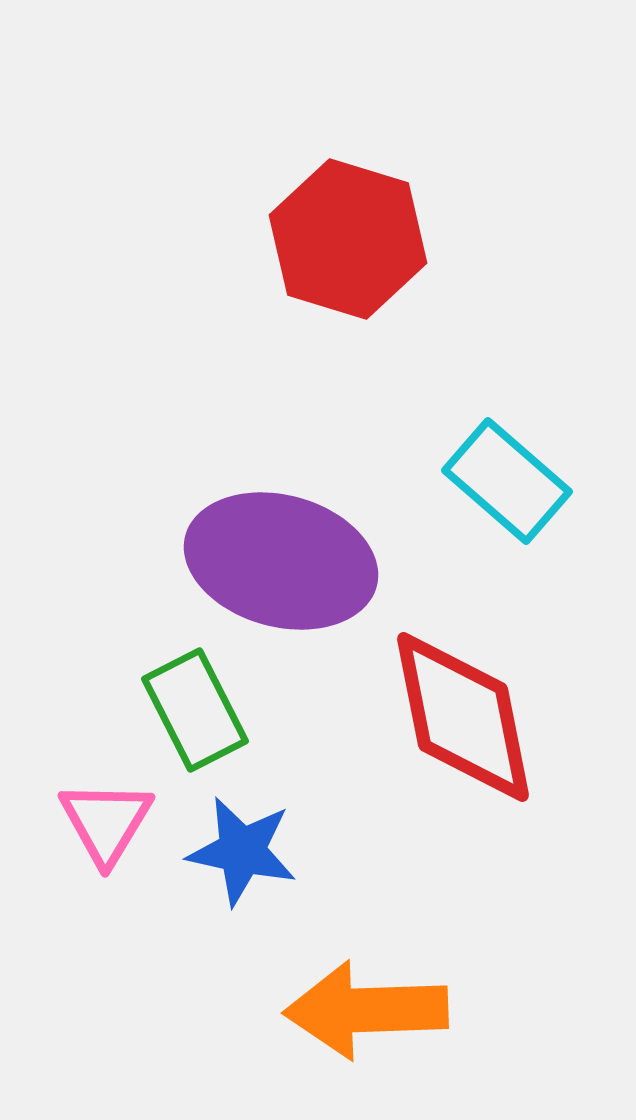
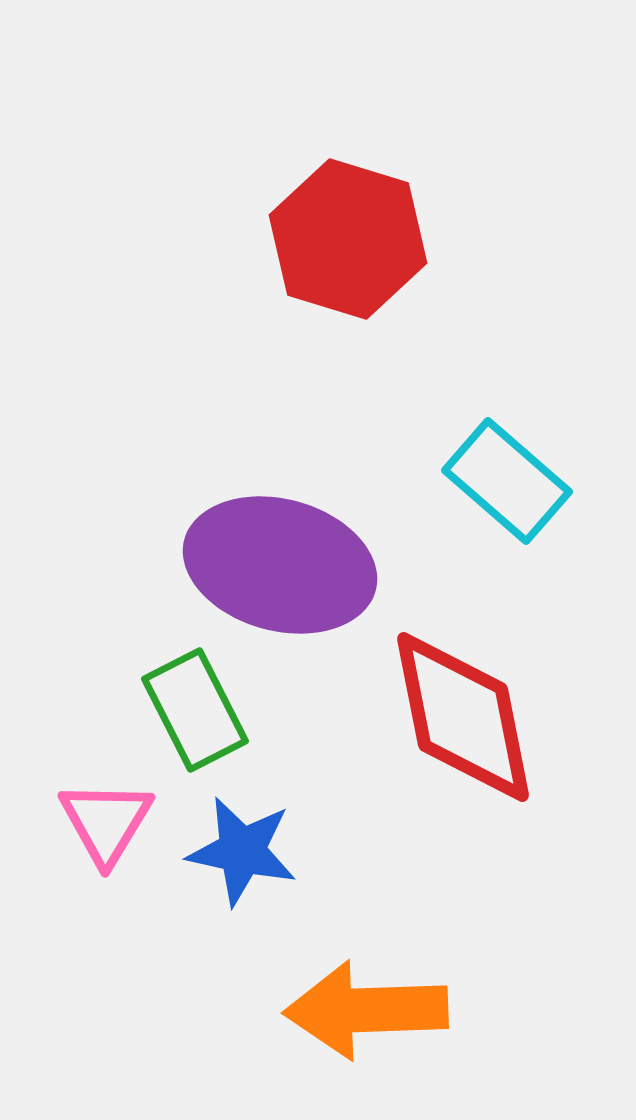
purple ellipse: moved 1 px left, 4 px down
